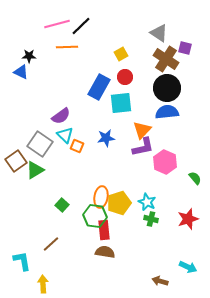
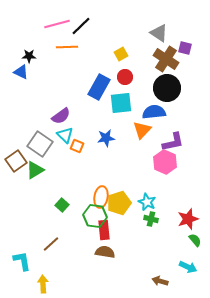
blue semicircle: moved 13 px left
purple L-shape: moved 30 px right, 5 px up
green semicircle: moved 62 px down
